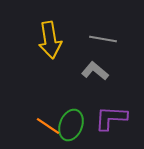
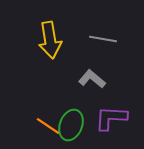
gray L-shape: moved 3 px left, 8 px down
